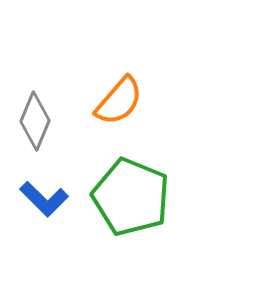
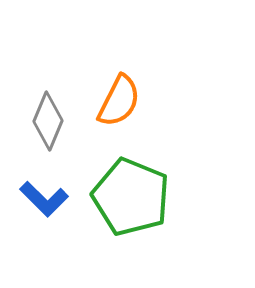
orange semicircle: rotated 14 degrees counterclockwise
gray diamond: moved 13 px right
